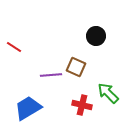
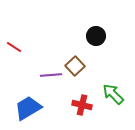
brown square: moved 1 px left, 1 px up; rotated 24 degrees clockwise
green arrow: moved 5 px right, 1 px down
